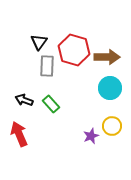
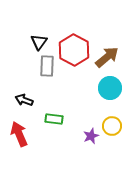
red hexagon: rotated 12 degrees clockwise
brown arrow: rotated 40 degrees counterclockwise
green rectangle: moved 3 px right, 15 px down; rotated 42 degrees counterclockwise
